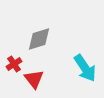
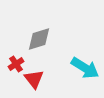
red cross: moved 2 px right
cyan arrow: rotated 24 degrees counterclockwise
